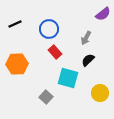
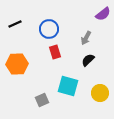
red rectangle: rotated 24 degrees clockwise
cyan square: moved 8 px down
gray square: moved 4 px left, 3 px down; rotated 24 degrees clockwise
